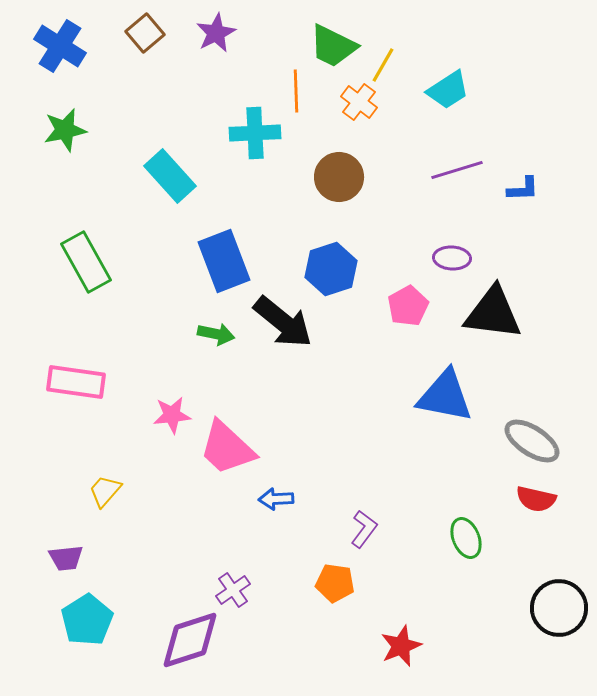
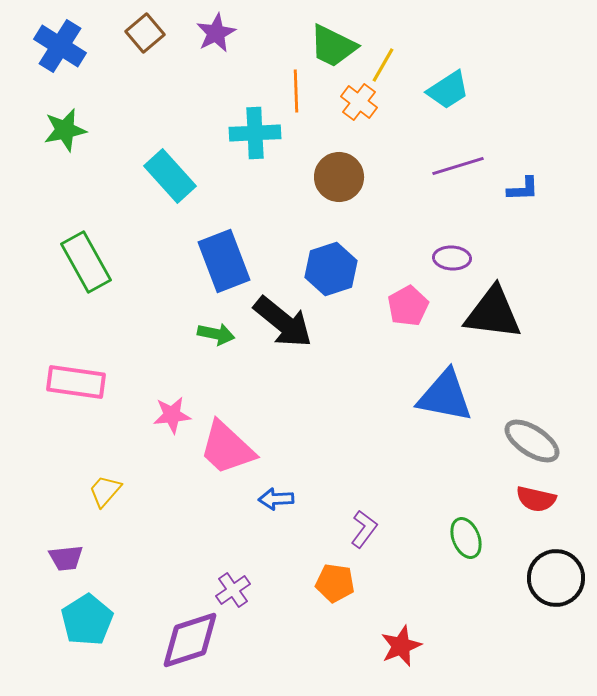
purple line: moved 1 px right, 4 px up
black circle: moved 3 px left, 30 px up
